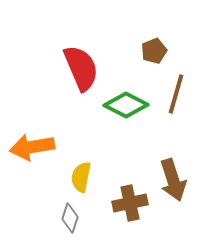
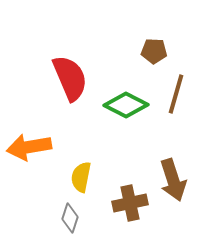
brown pentagon: rotated 25 degrees clockwise
red semicircle: moved 11 px left, 10 px down
orange arrow: moved 3 px left
